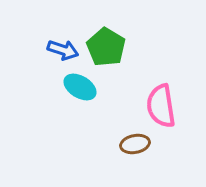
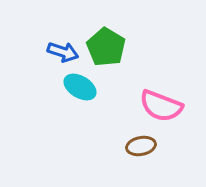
blue arrow: moved 2 px down
pink semicircle: rotated 60 degrees counterclockwise
brown ellipse: moved 6 px right, 2 px down
